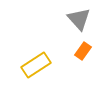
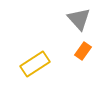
yellow rectangle: moved 1 px left, 1 px up
